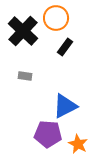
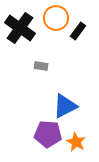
black cross: moved 3 px left, 3 px up; rotated 8 degrees counterclockwise
black rectangle: moved 13 px right, 16 px up
gray rectangle: moved 16 px right, 10 px up
orange star: moved 2 px left, 2 px up
